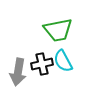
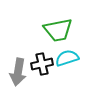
cyan semicircle: moved 4 px right, 3 px up; rotated 100 degrees clockwise
